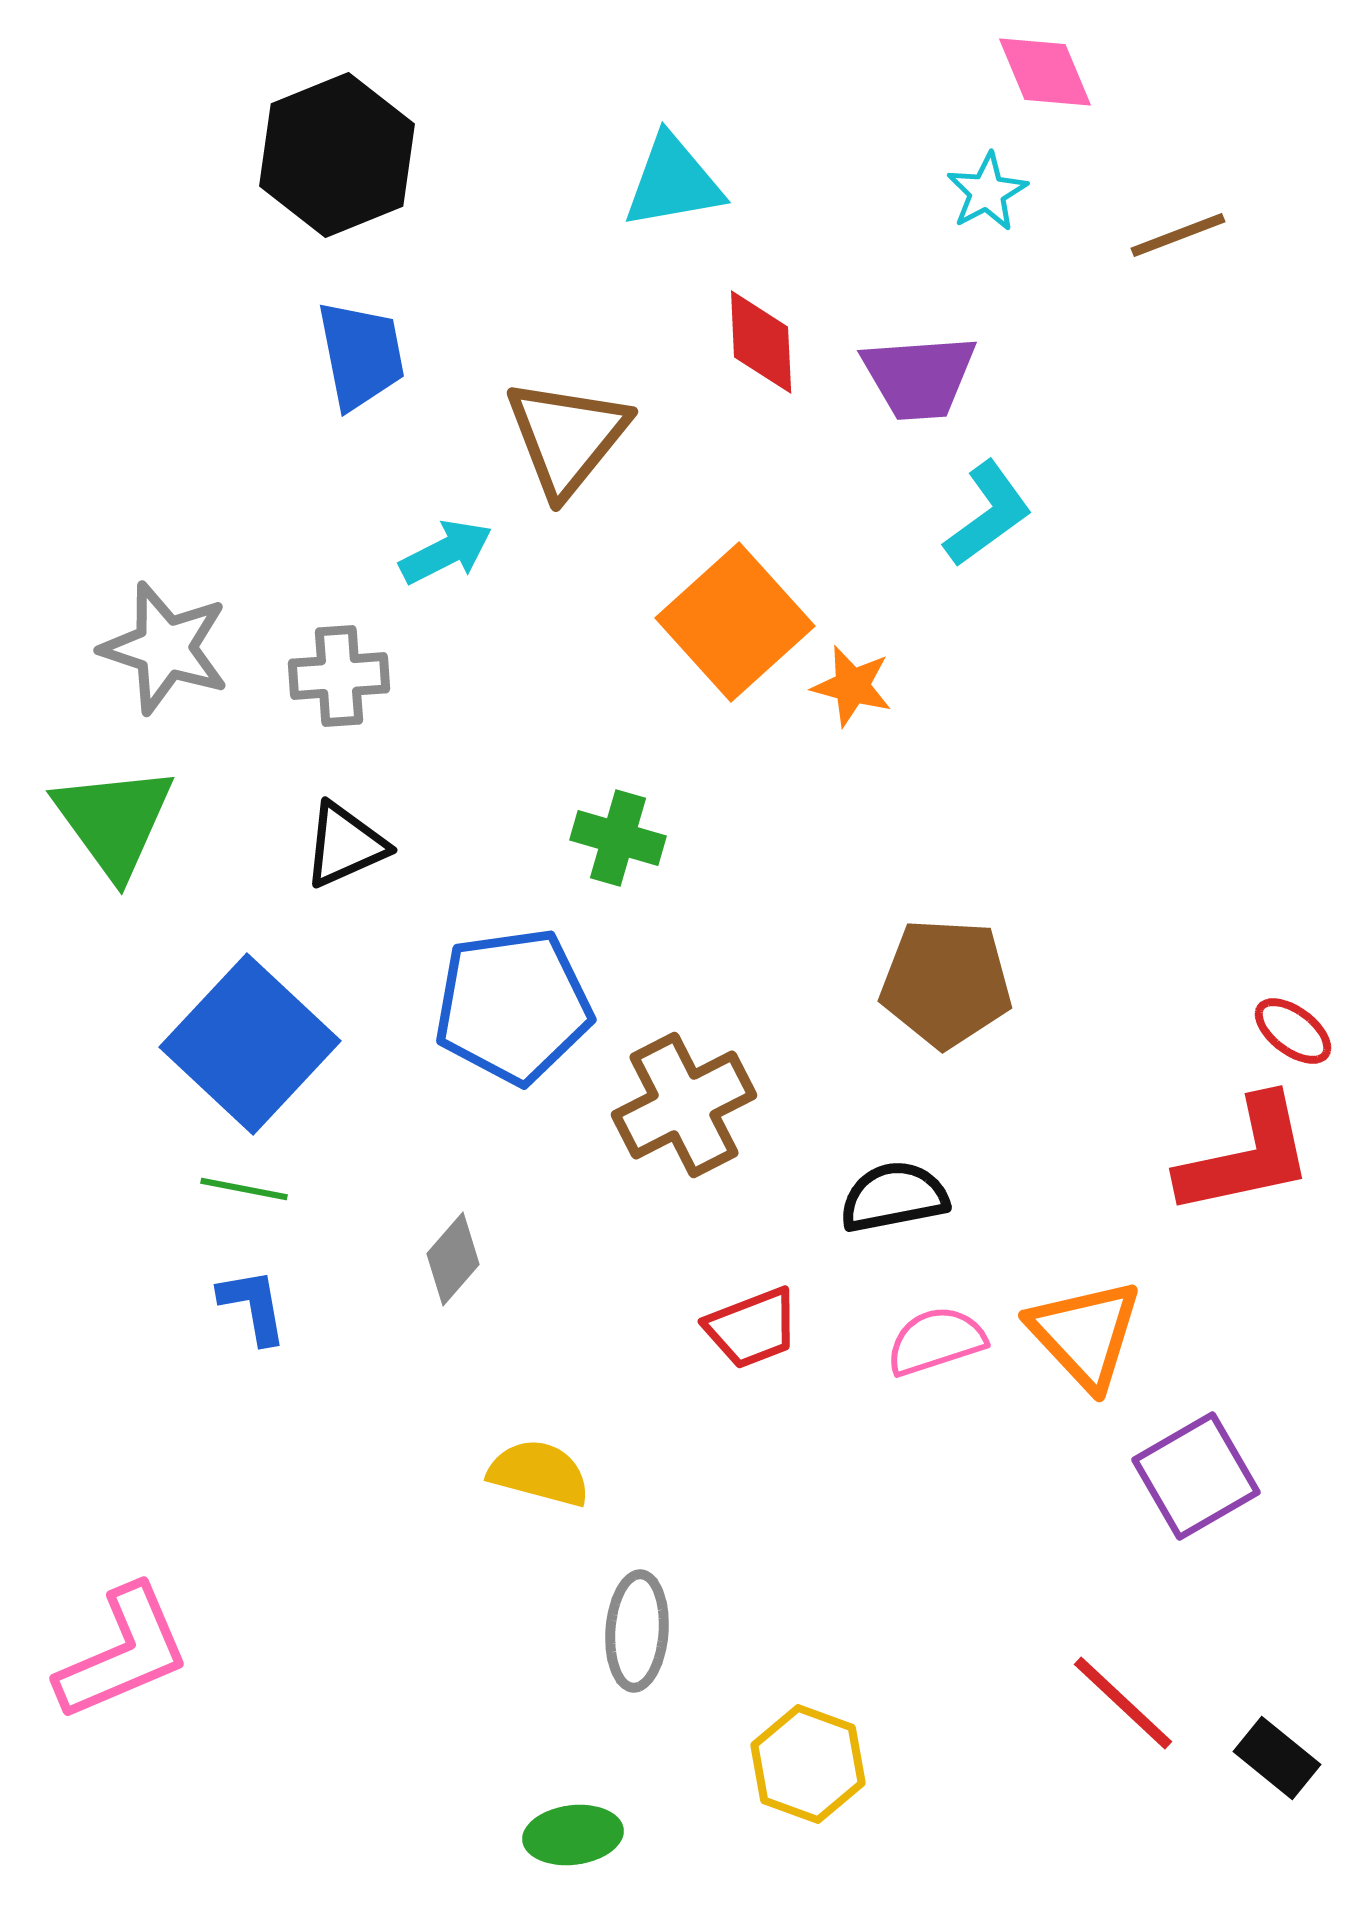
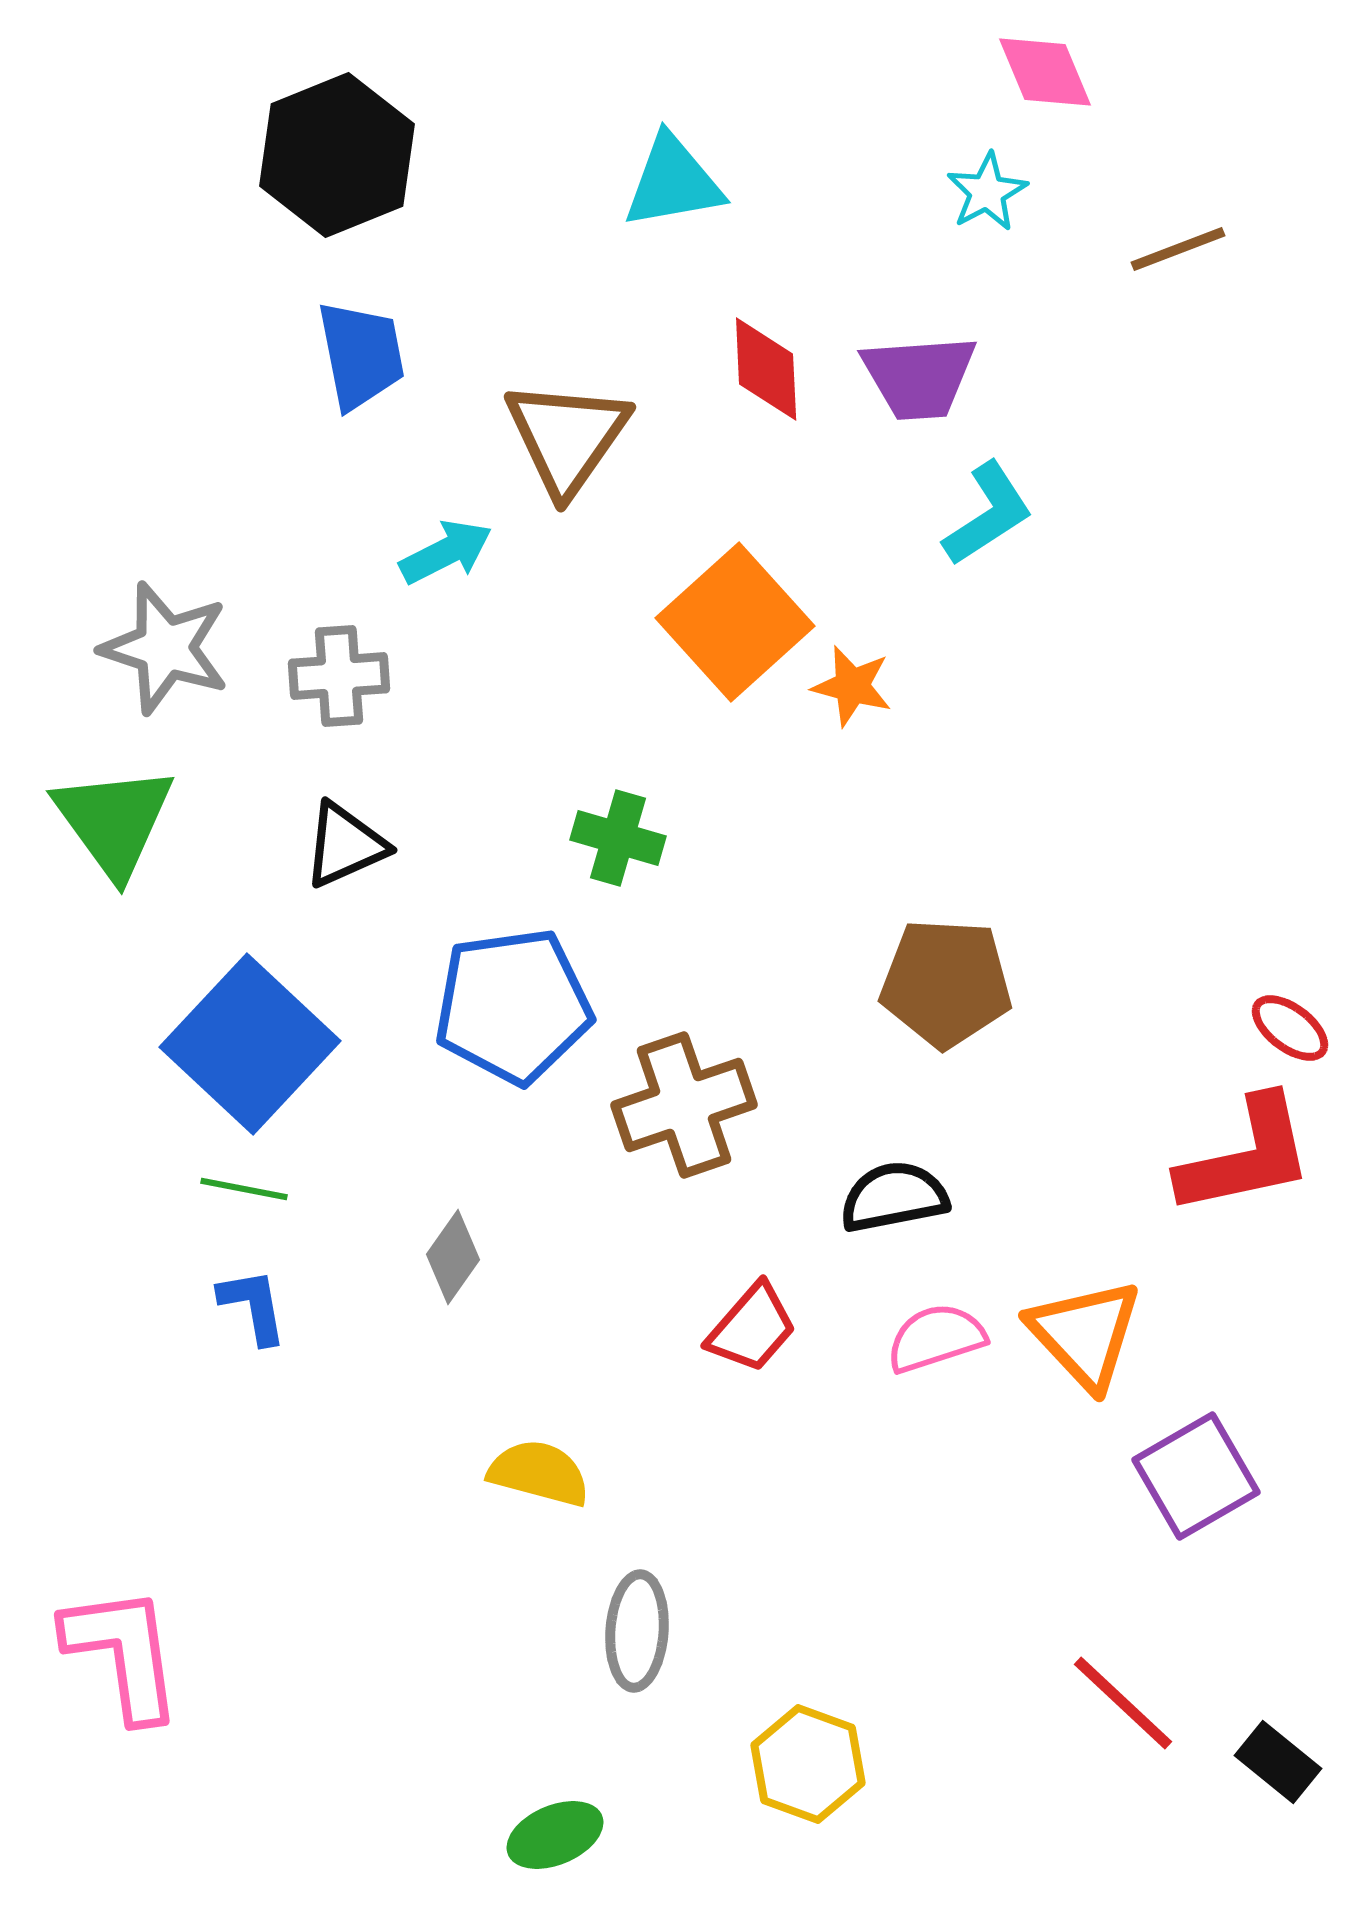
brown line: moved 14 px down
red diamond: moved 5 px right, 27 px down
brown triangle: rotated 4 degrees counterclockwise
cyan L-shape: rotated 3 degrees clockwise
red ellipse: moved 3 px left, 3 px up
brown cross: rotated 8 degrees clockwise
gray diamond: moved 2 px up; rotated 6 degrees counterclockwise
red trapezoid: rotated 28 degrees counterclockwise
pink semicircle: moved 3 px up
pink L-shape: rotated 75 degrees counterclockwise
black rectangle: moved 1 px right, 4 px down
green ellipse: moved 18 px left; rotated 16 degrees counterclockwise
